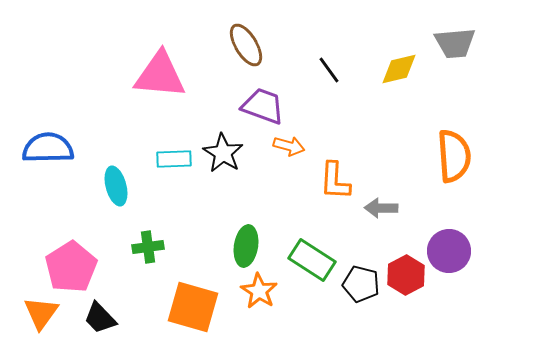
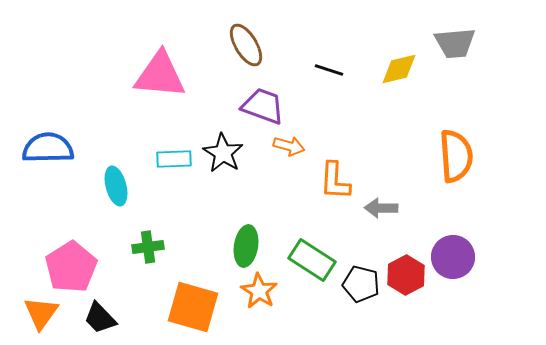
black line: rotated 36 degrees counterclockwise
orange semicircle: moved 2 px right
purple circle: moved 4 px right, 6 px down
